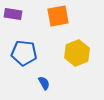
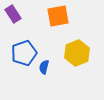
purple rectangle: rotated 48 degrees clockwise
blue pentagon: rotated 25 degrees counterclockwise
blue semicircle: moved 16 px up; rotated 136 degrees counterclockwise
